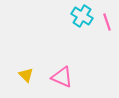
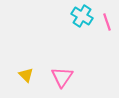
pink triangle: rotated 40 degrees clockwise
